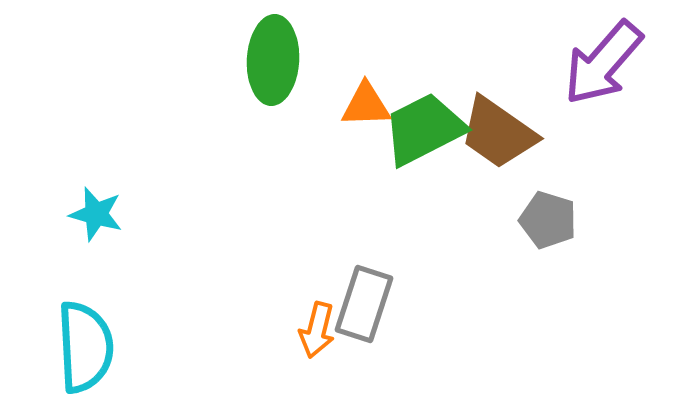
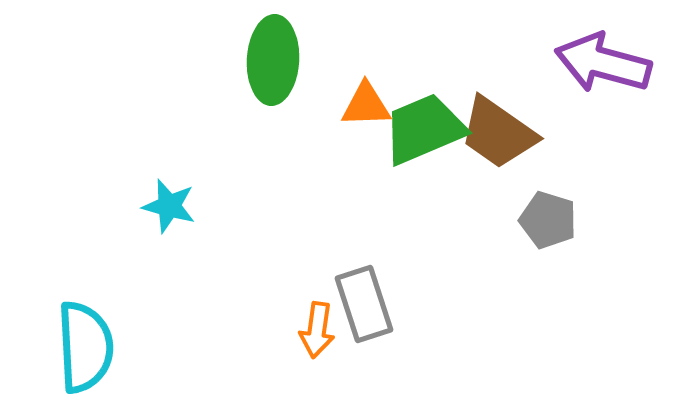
purple arrow: rotated 64 degrees clockwise
green trapezoid: rotated 4 degrees clockwise
cyan star: moved 73 px right, 8 px up
gray rectangle: rotated 36 degrees counterclockwise
orange arrow: rotated 6 degrees counterclockwise
